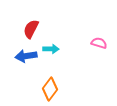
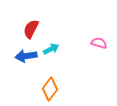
cyan arrow: rotated 28 degrees counterclockwise
